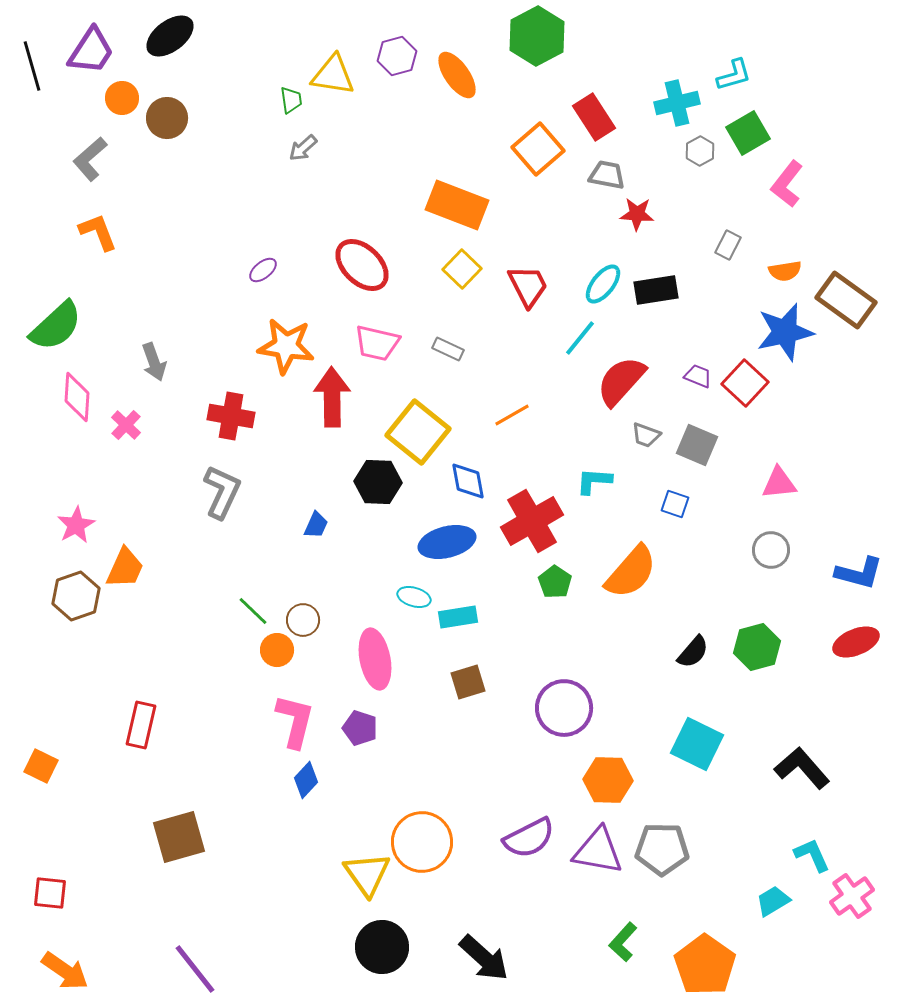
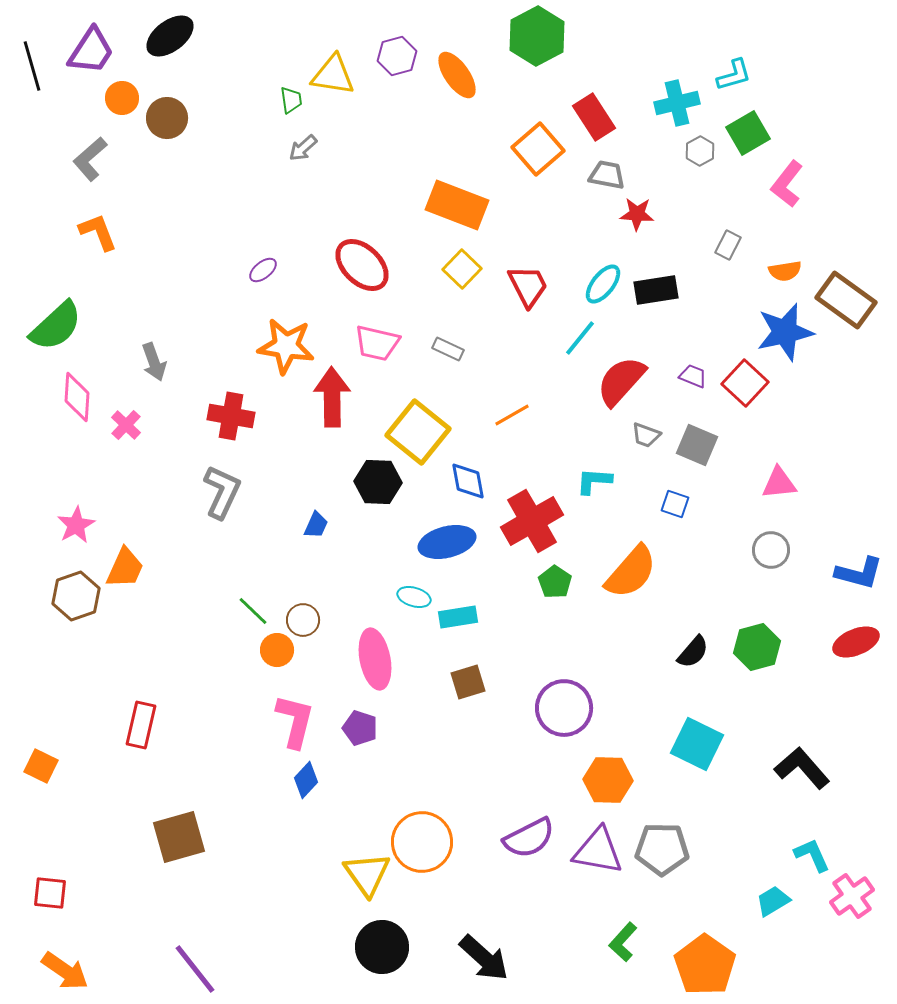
purple trapezoid at (698, 376): moved 5 px left
